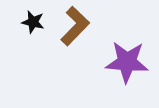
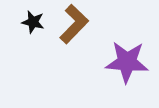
brown L-shape: moved 1 px left, 2 px up
